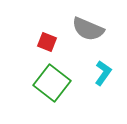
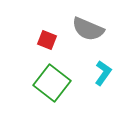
red square: moved 2 px up
